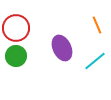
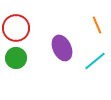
green circle: moved 2 px down
